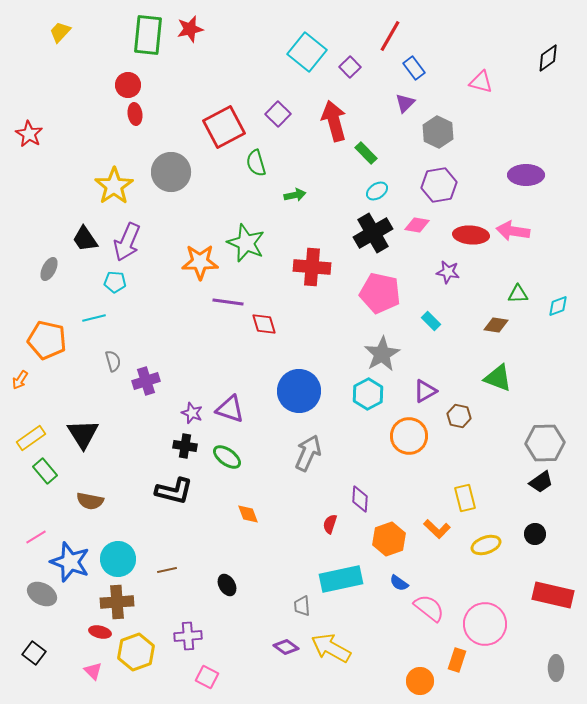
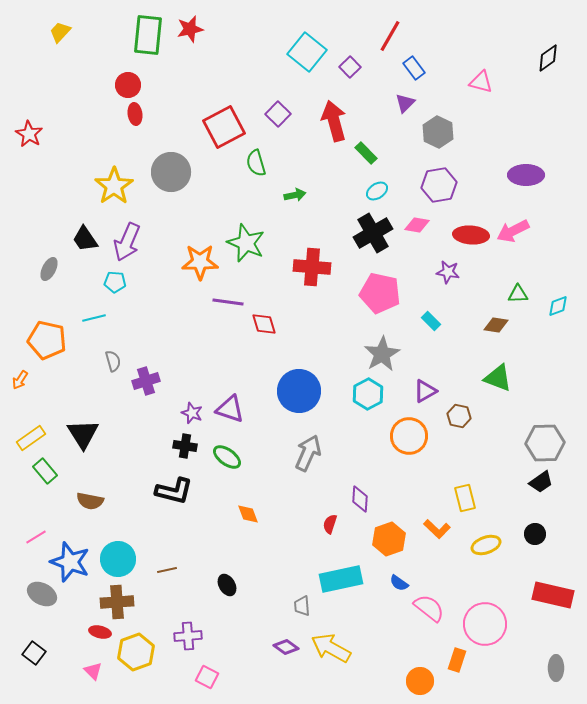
pink arrow at (513, 231): rotated 36 degrees counterclockwise
